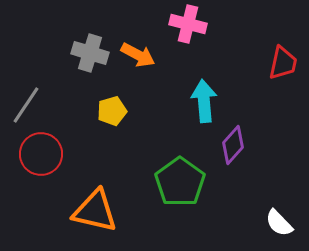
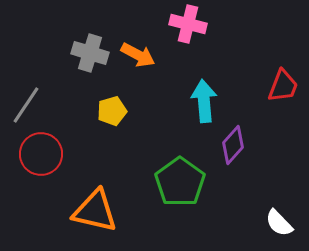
red trapezoid: moved 23 px down; rotated 9 degrees clockwise
